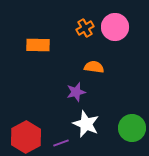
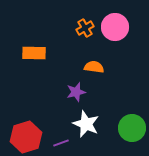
orange rectangle: moved 4 px left, 8 px down
red hexagon: rotated 12 degrees clockwise
